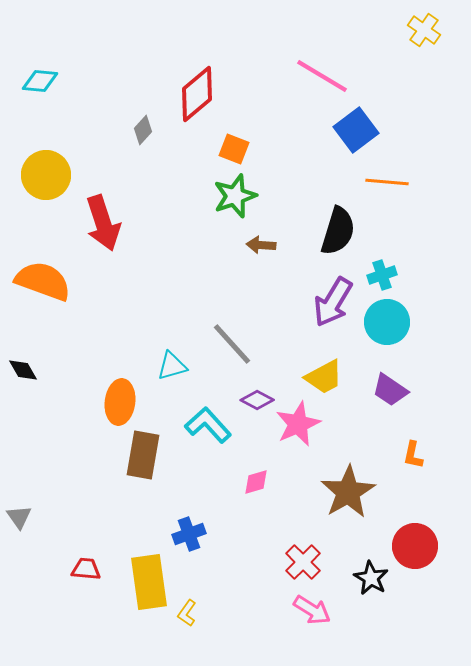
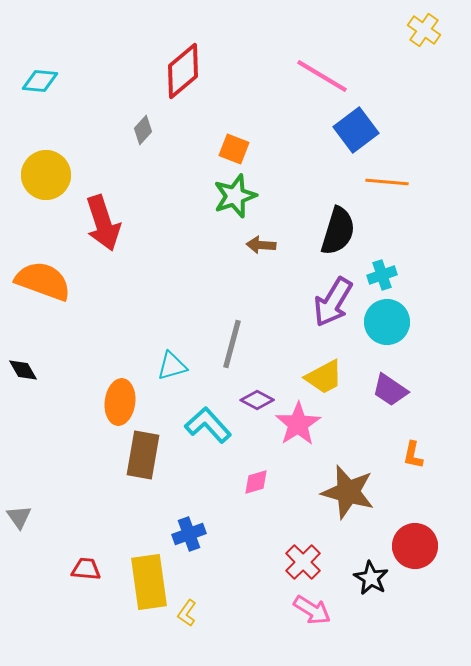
red diamond: moved 14 px left, 23 px up
gray line: rotated 57 degrees clockwise
pink star: rotated 9 degrees counterclockwise
brown star: rotated 26 degrees counterclockwise
